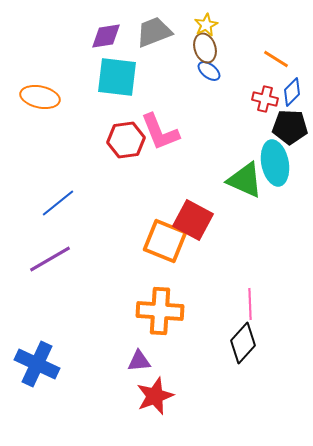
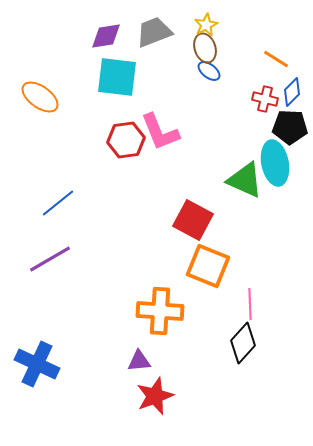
orange ellipse: rotated 24 degrees clockwise
orange square: moved 43 px right, 25 px down
